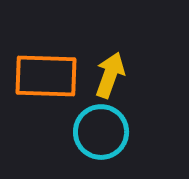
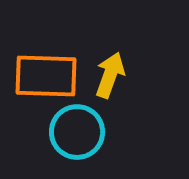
cyan circle: moved 24 px left
